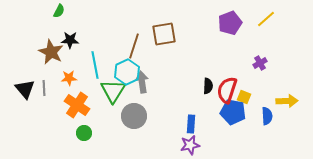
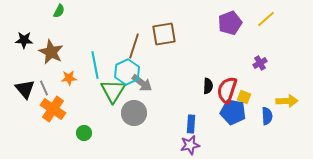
black star: moved 46 px left
gray arrow: moved 1 px down; rotated 135 degrees clockwise
gray line: rotated 21 degrees counterclockwise
orange cross: moved 24 px left, 4 px down
gray circle: moved 3 px up
